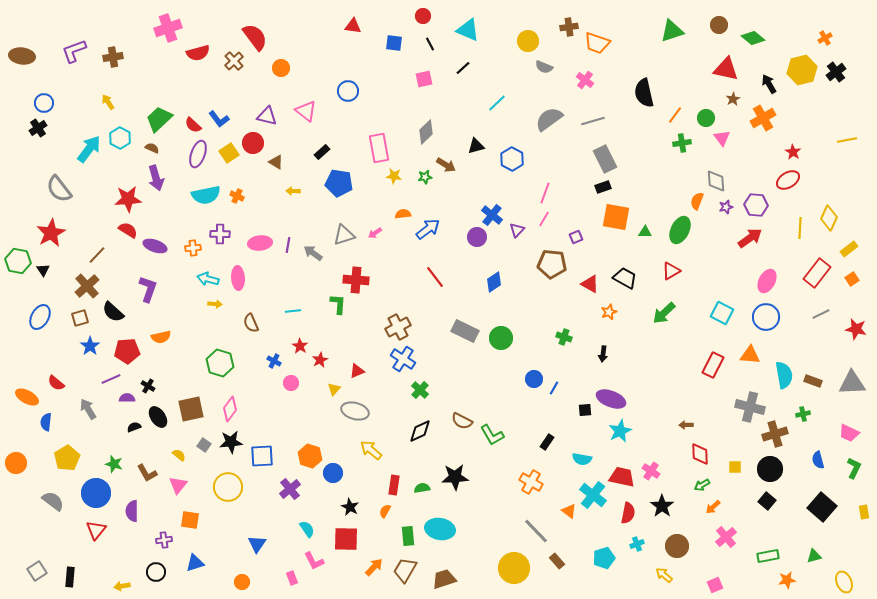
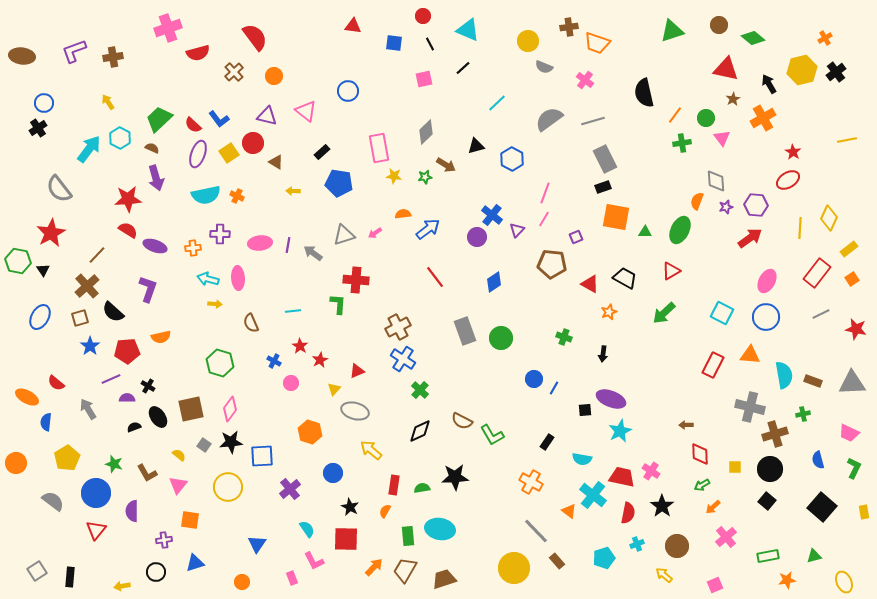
brown cross at (234, 61): moved 11 px down
orange circle at (281, 68): moved 7 px left, 8 px down
gray rectangle at (465, 331): rotated 44 degrees clockwise
orange hexagon at (310, 456): moved 24 px up
